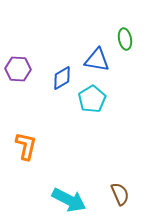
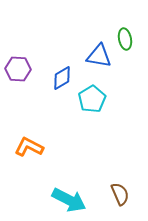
blue triangle: moved 2 px right, 4 px up
orange L-shape: moved 3 px right, 1 px down; rotated 76 degrees counterclockwise
